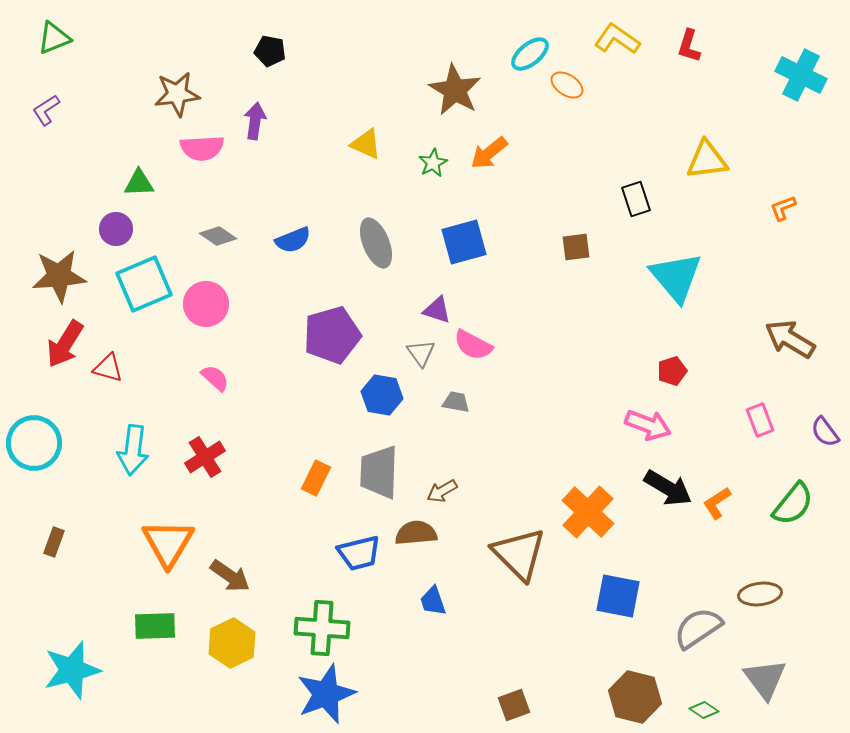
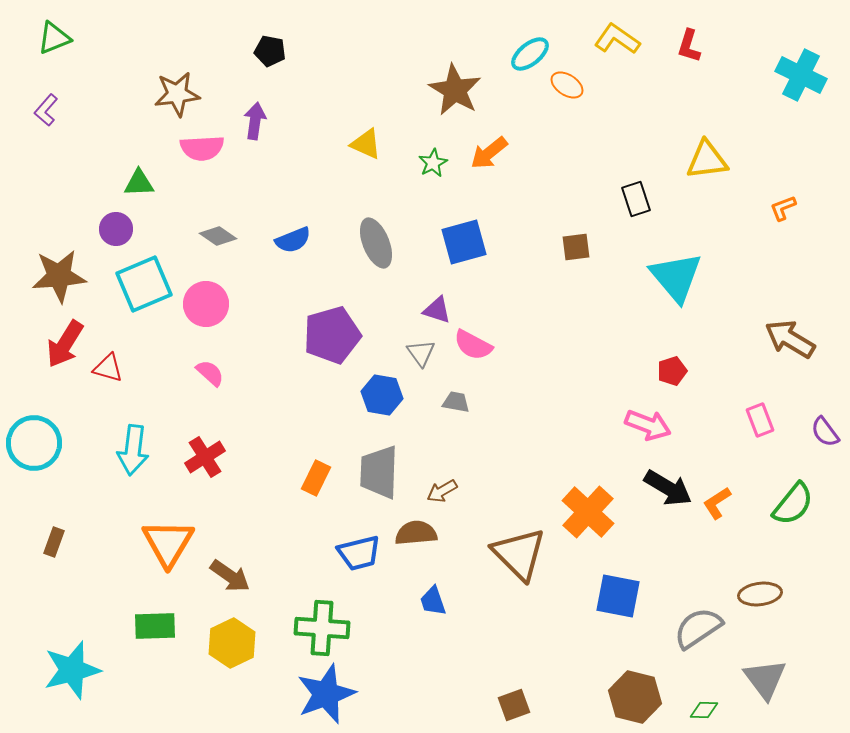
purple L-shape at (46, 110): rotated 16 degrees counterclockwise
pink semicircle at (215, 378): moved 5 px left, 5 px up
green diamond at (704, 710): rotated 32 degrees counterclockwise
